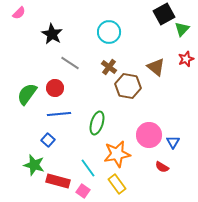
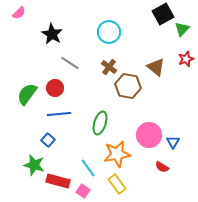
black square: moved 1 px left
green ellipse: moved 3 px right
